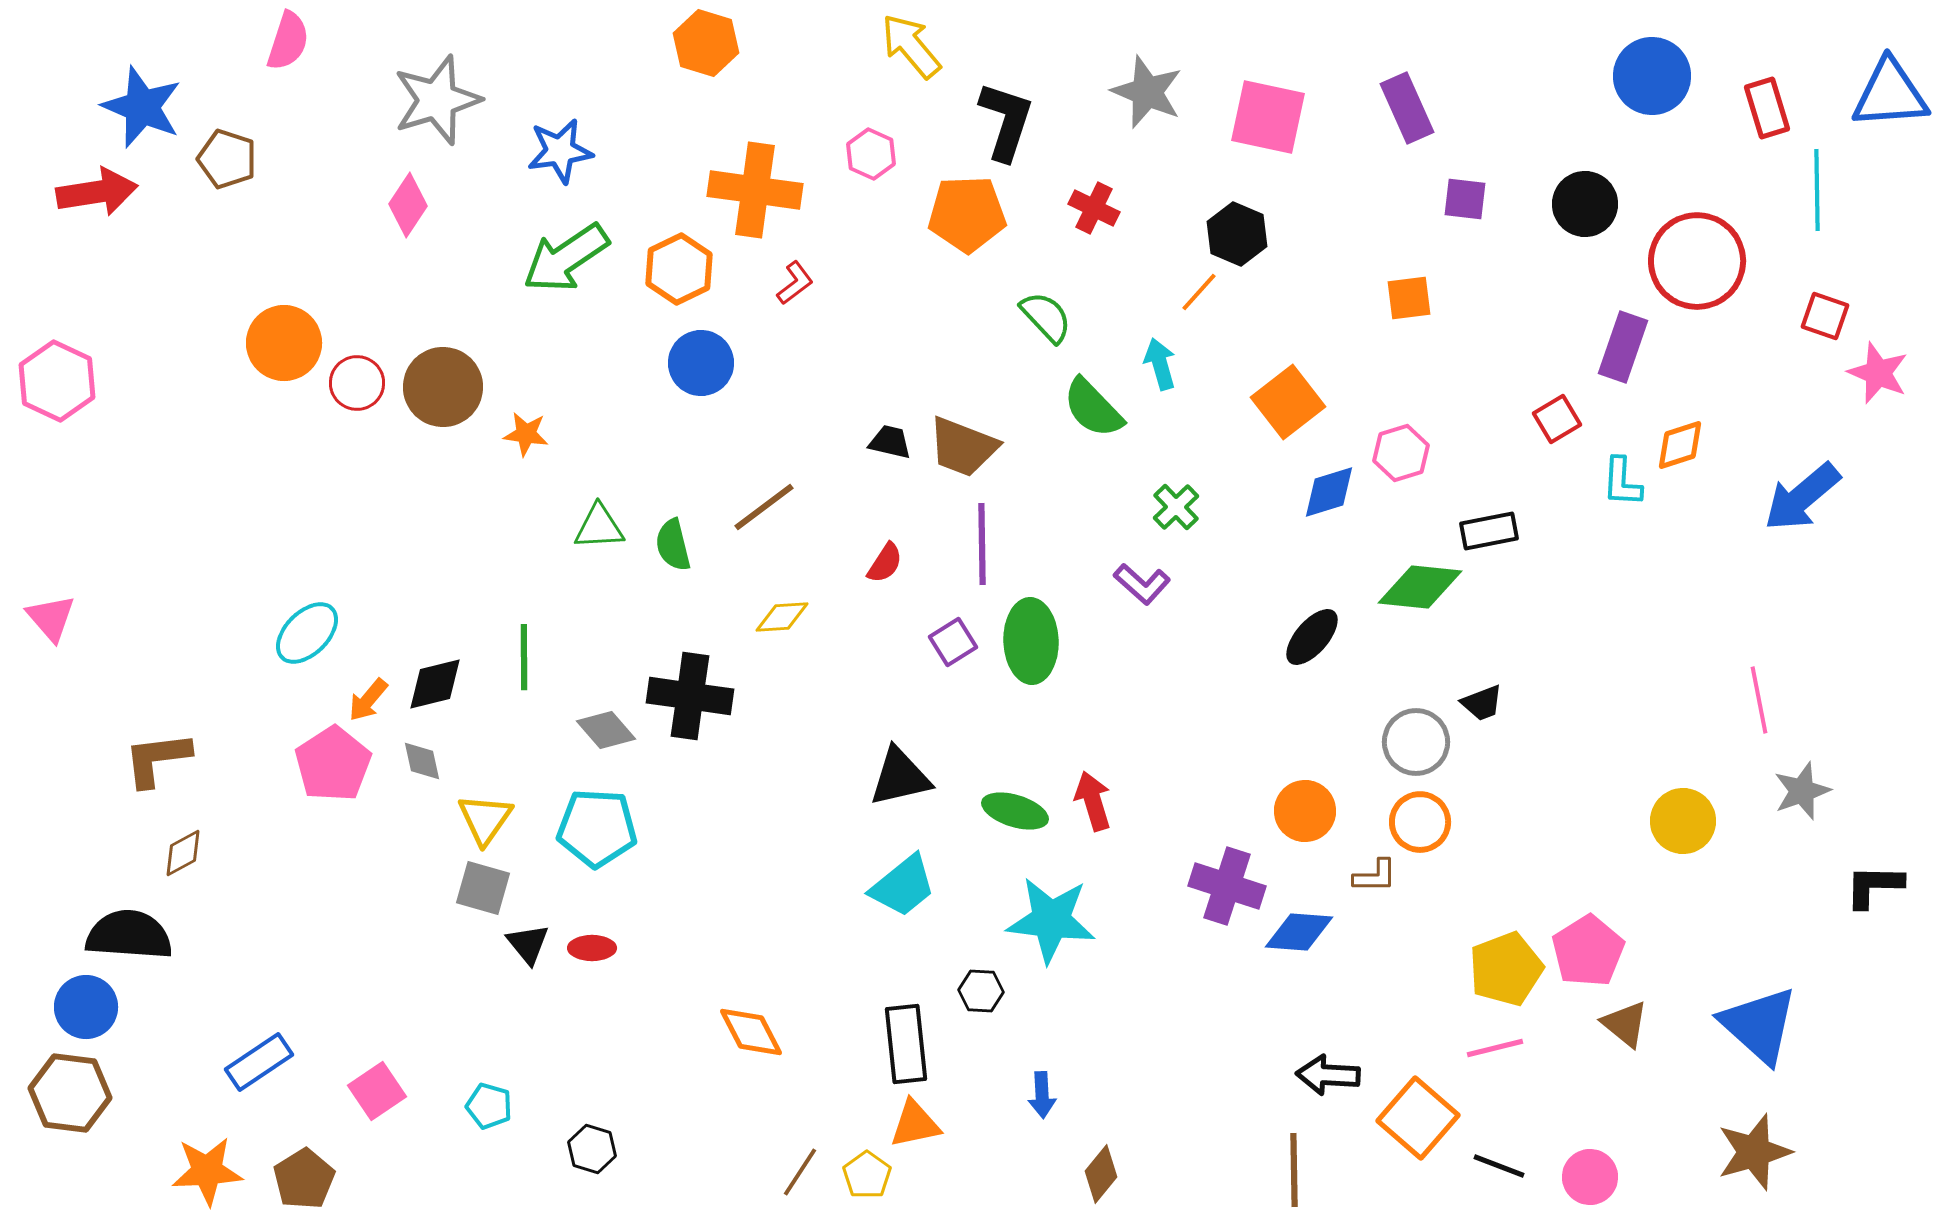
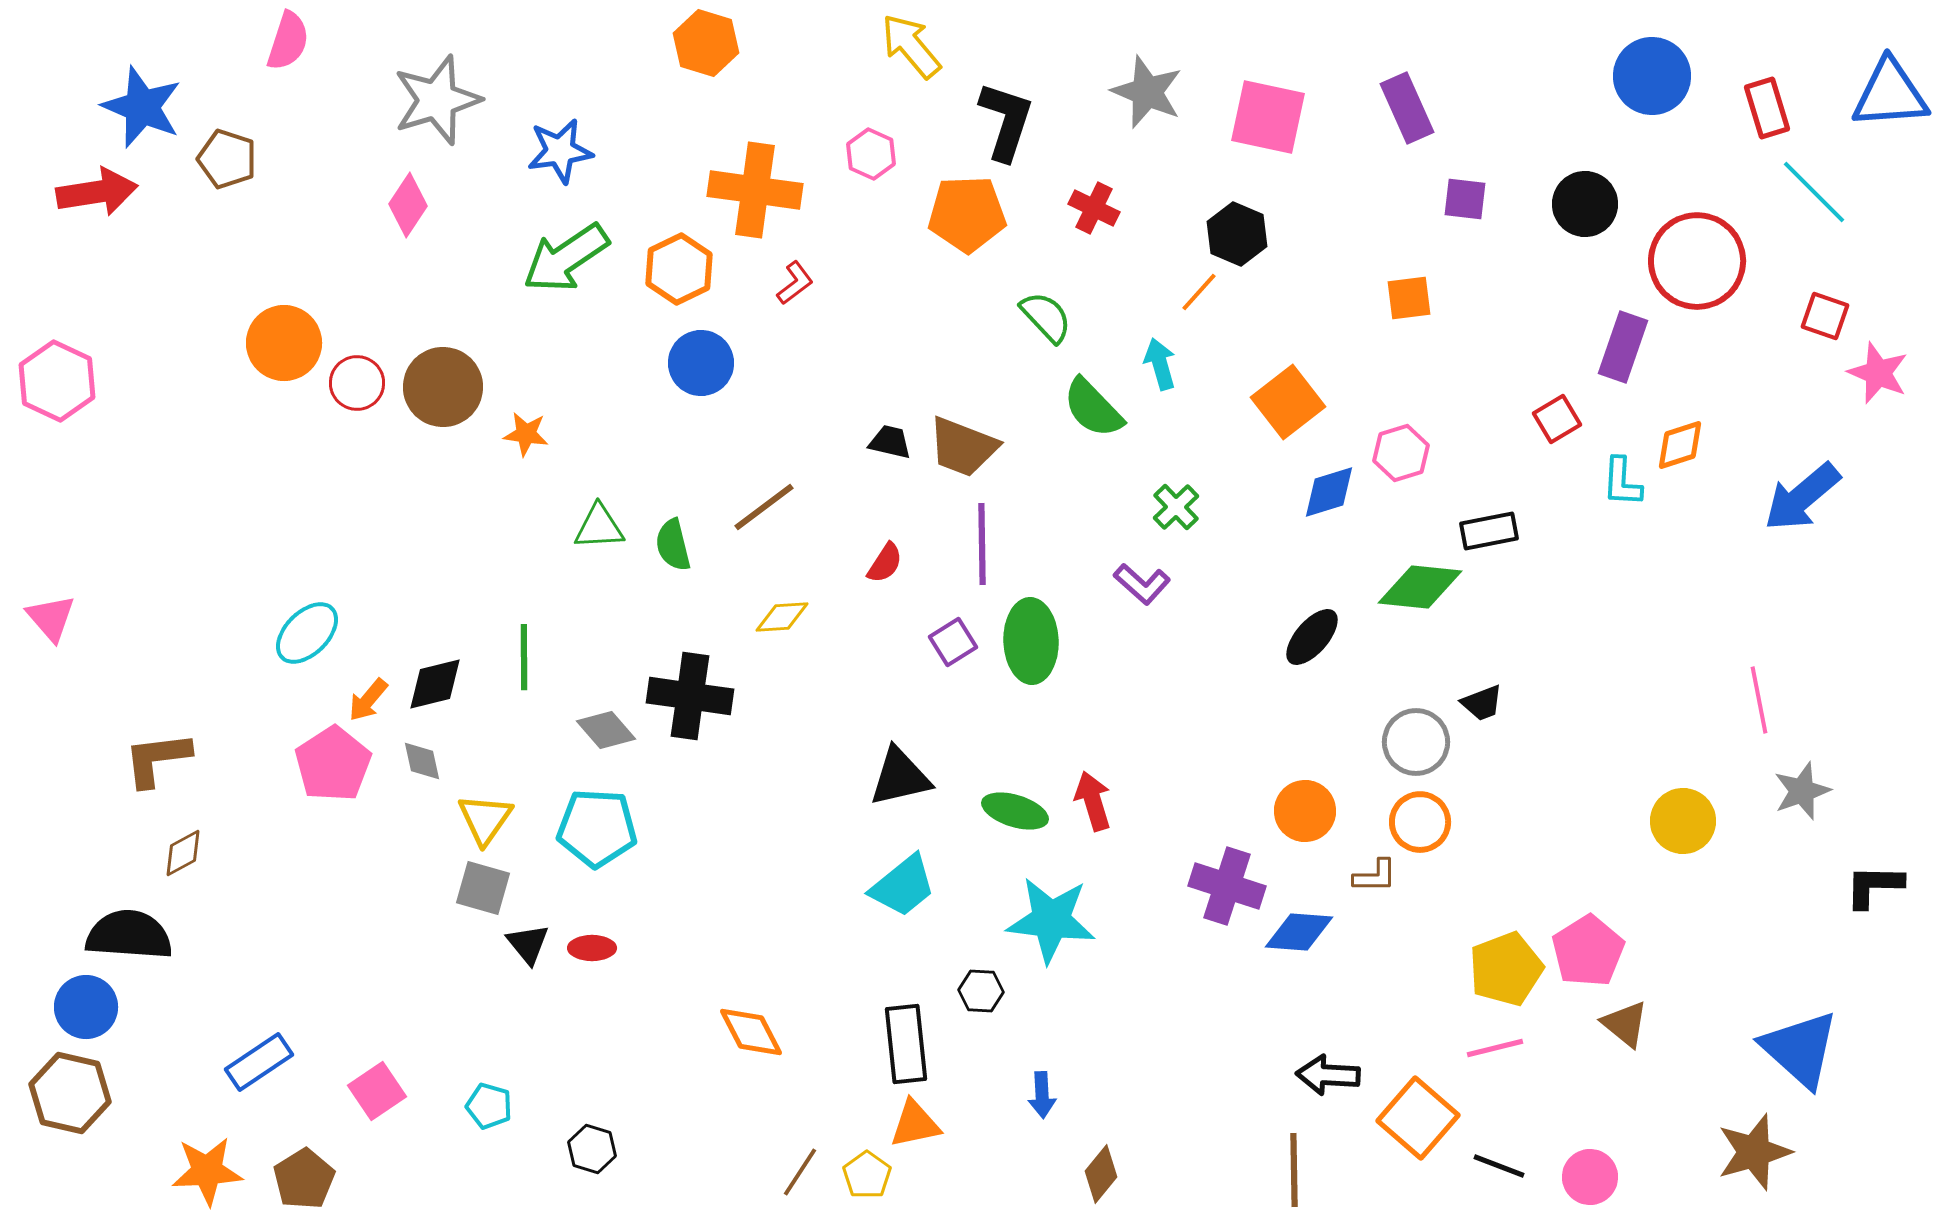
cyan line at (1817, 190): moved 3 px left, 2 px down; rotated 44 degrees counterclockwise
blue triangle at (1759, 1025): moved 41 px right, 24 px down
brown hexagon at (70, 1093): rotated 6 degrees clockwise
